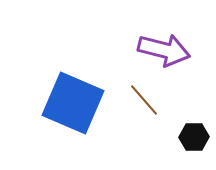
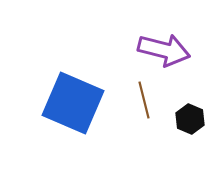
brown line: rotated 27 degrees clockwise
black hexagon: moved 4 px left, 18 px up; rotated 24 degrees clockwise
